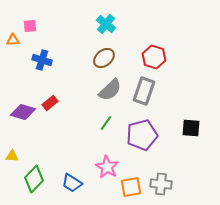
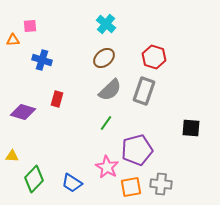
red rectangle: moved 7 px right, 4 px up; rotated 35 degrees counterclockwise
purple pentagon: moved 5 px left, 15 px down
